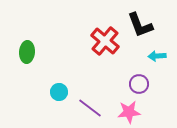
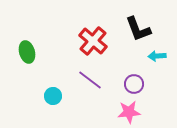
black L-shape: moved 2 px left, 4 px down
red cross: moved 12 px left
green ellipse: rotated 20 degrees counterclockwise
purple circle: moved 5 px left
cyan circle: moved 6 px left, 4 px down
purple line: moved 28 px up
